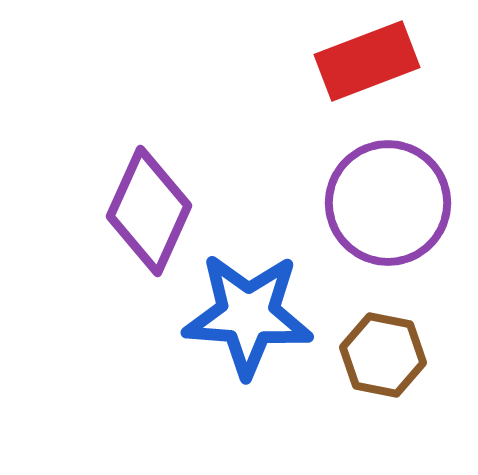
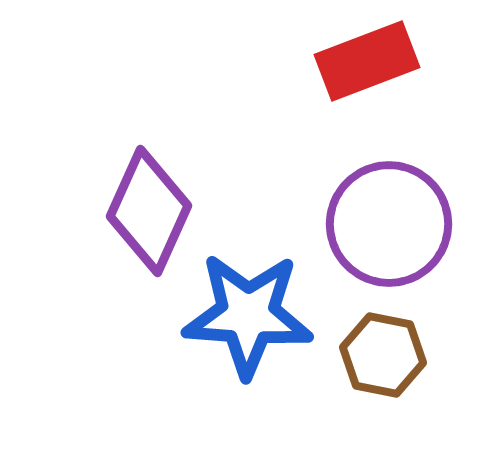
purple circle: moved 1 px right, 21 px down
